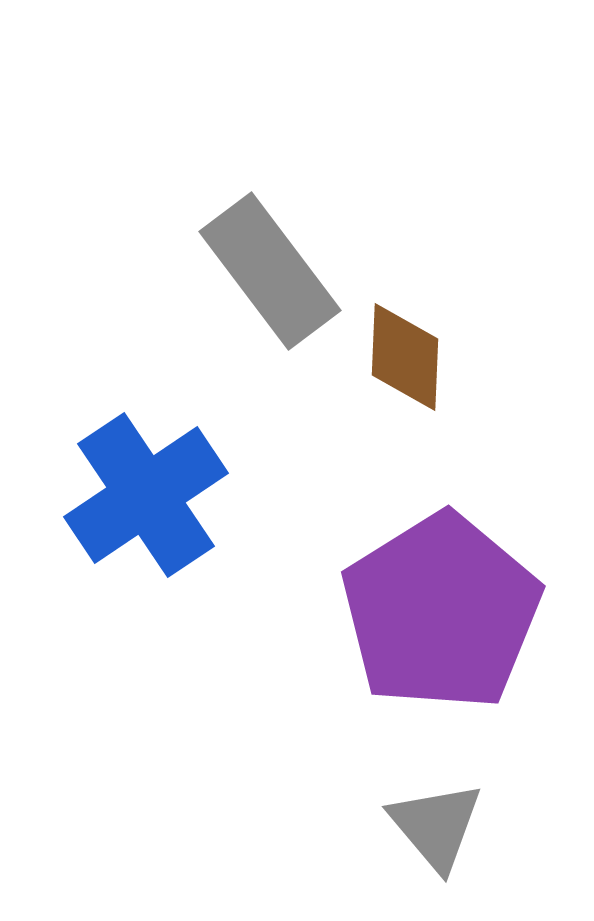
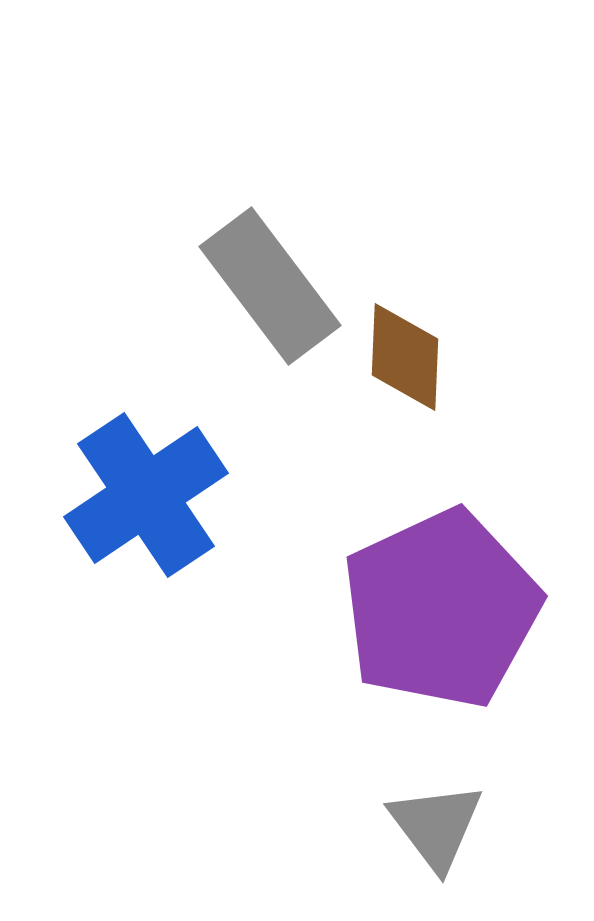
gray rectangle: moved 15 px down
purple pentagon: moved 3 px up; rotated 7 degrees clockwise
gray triangle: rotated 3 degrees clockwise
